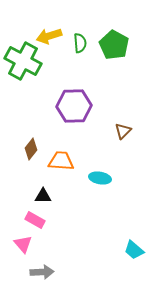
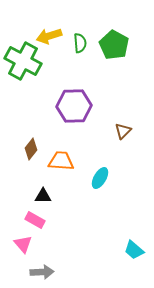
cyan ellipse: rotated 70 degrees counterclockwise
